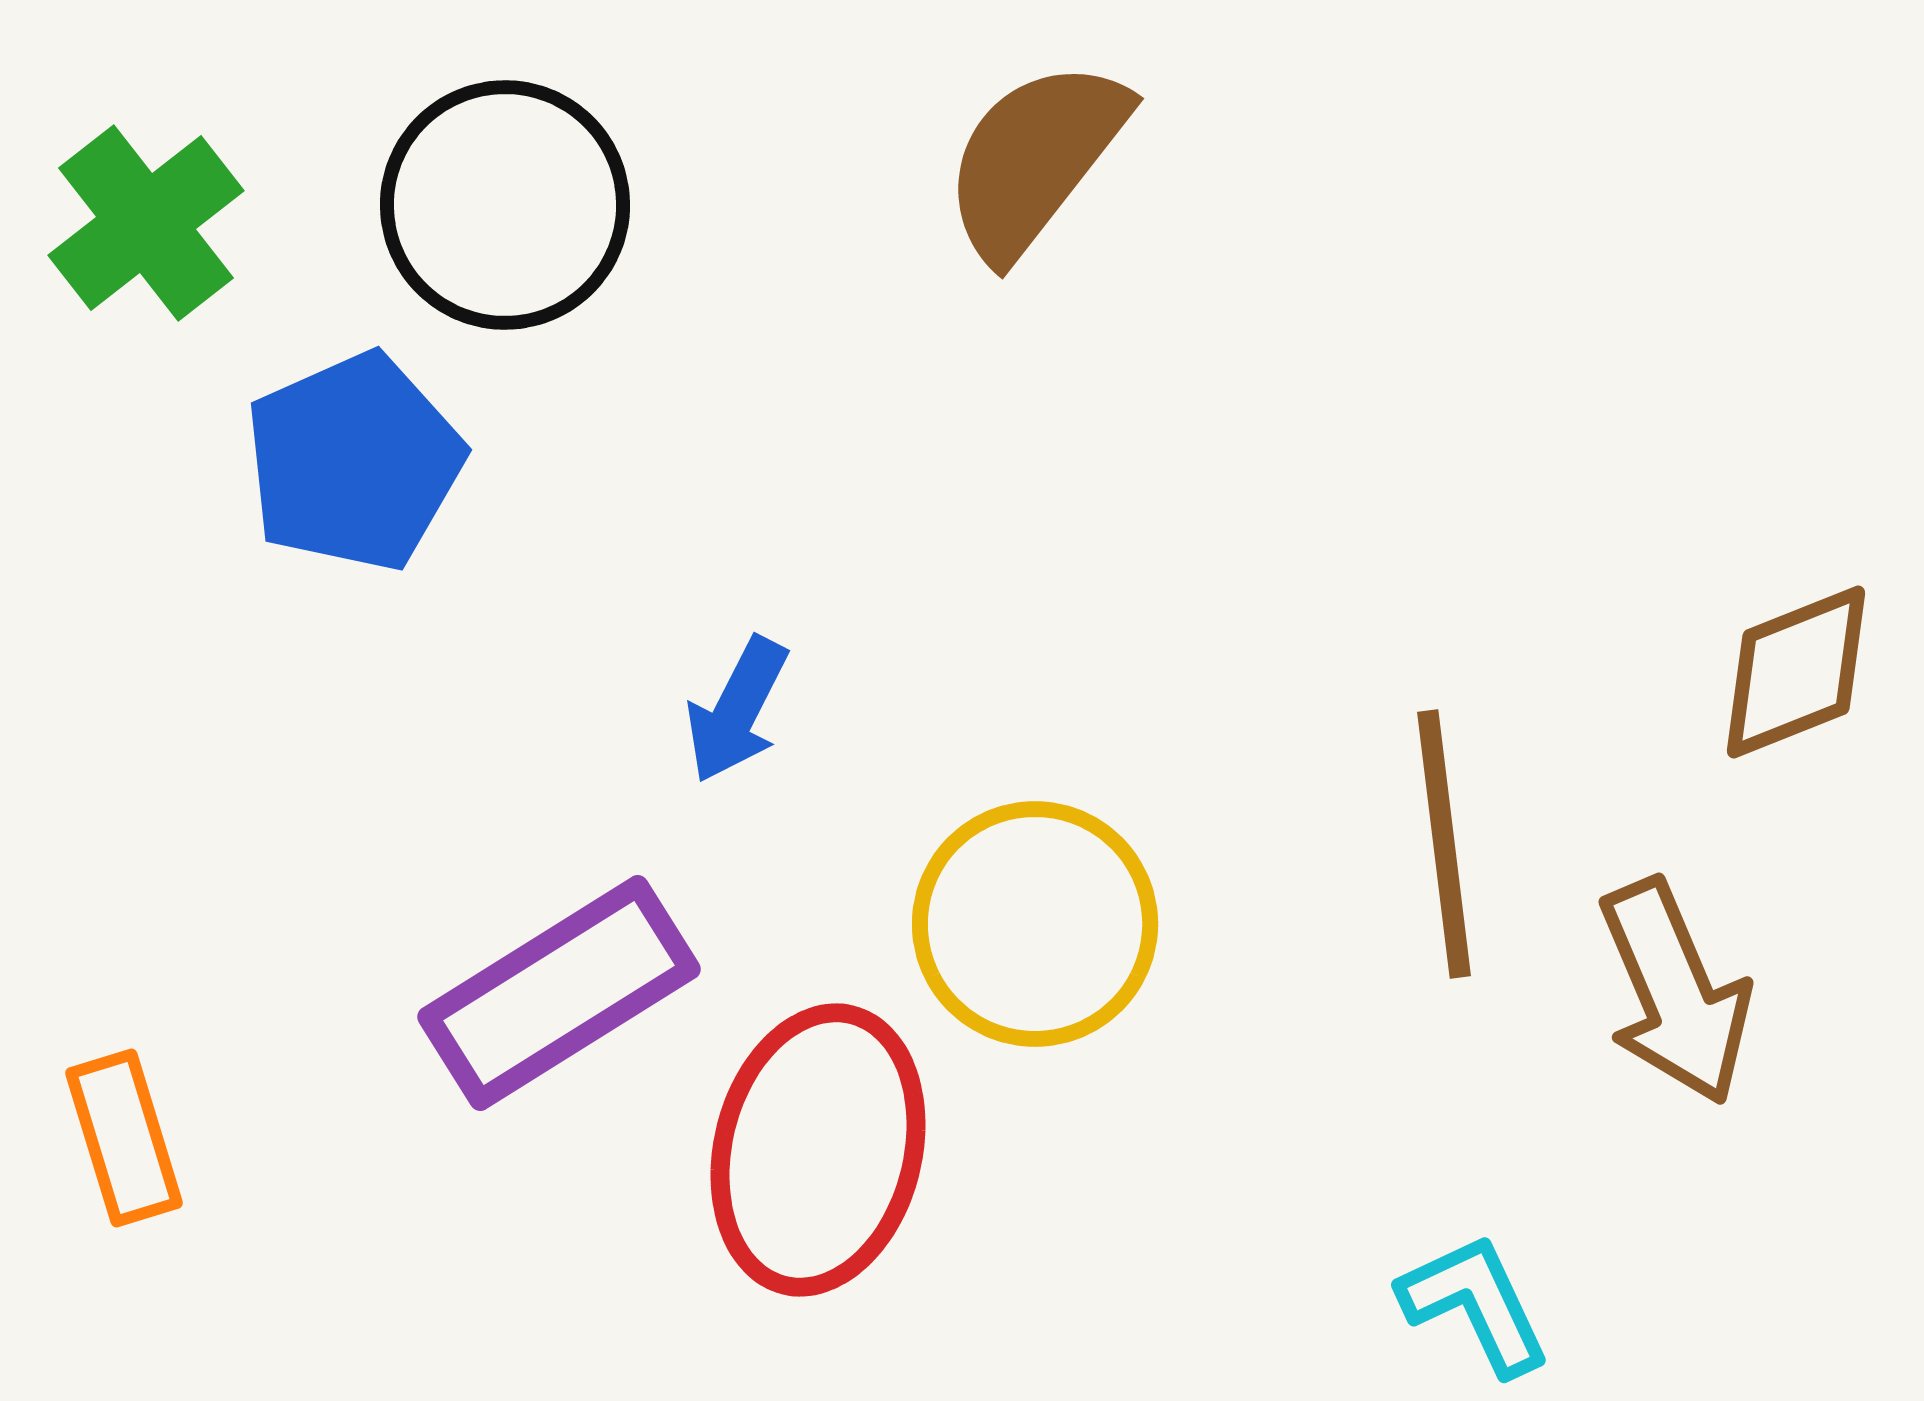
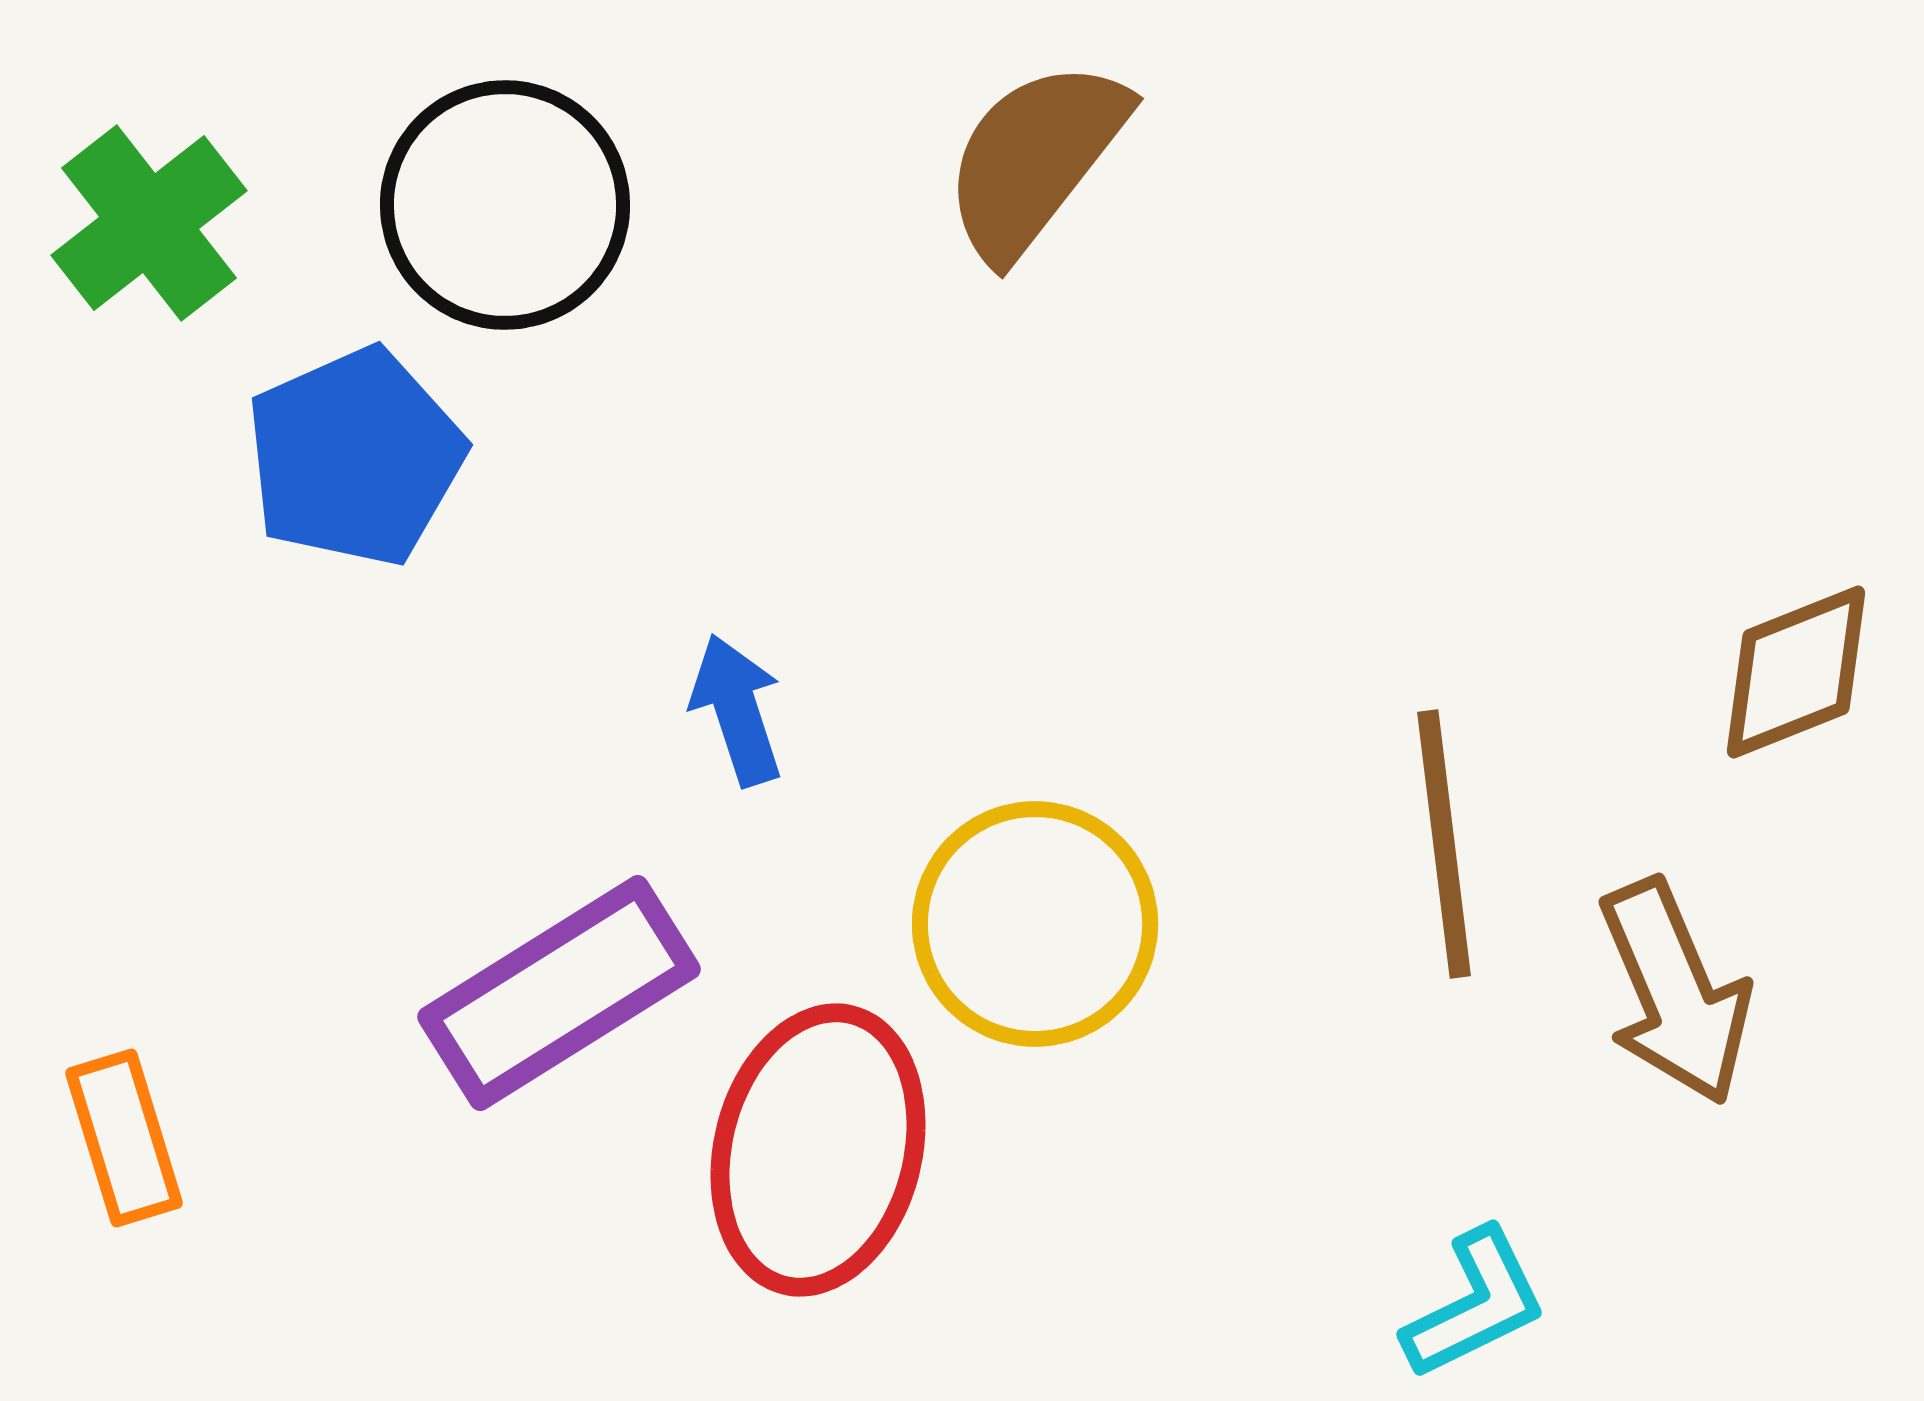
green cross: moved 3 px right
blue pentagon: moved 1 px right, 5 px up
blue arrow: rotated 135 degrees clockwise
cyan L-shape: rotated 89 degrees clockwise
